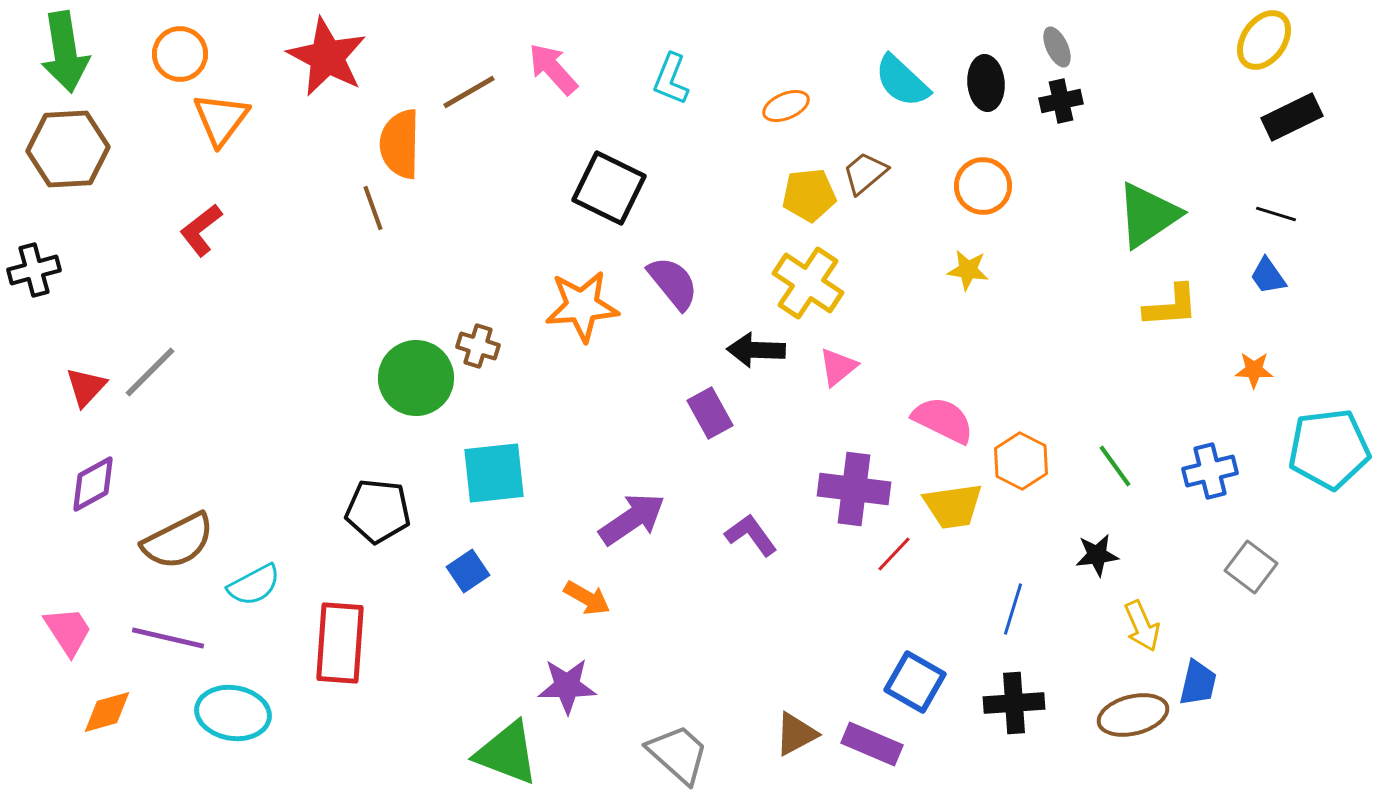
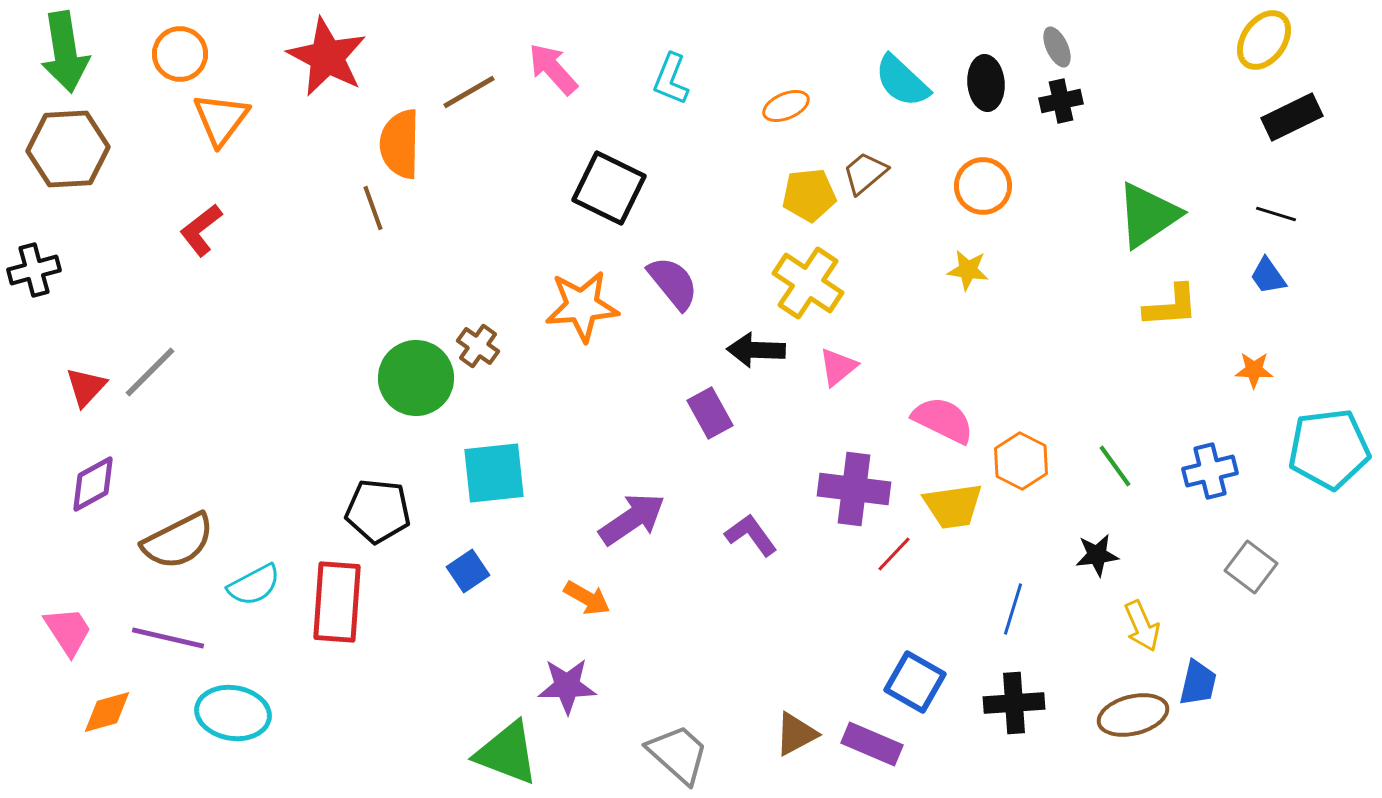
brown cross at (478, 346): rotated 18 degrees clockwise
red rectangle at (340, 643): moved 3 px left, 41 px up
